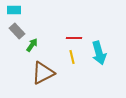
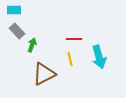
red line: moved 1 px down
green arrow: rotated 16 degrees counterclockwise
cyan arrow: moved 4 px down
yellow line: moved 2 px left, 2 px down
brown triangle: moved 1 px right, 1 px down
